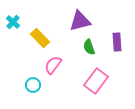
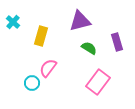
yellow rectangle: moved 1 px right, 2 px up; rotated 60 degrees clockwise
purple rectangle: rotated 12 degrees counterclockwise
green semicircle: moved 1 px down; rotated 140 degrees clockwise
pink semicircle: moved 5 px left, 3 px down
pink rectangle: moved 2 px right, 1 px down
cyan circle: moved 1 px left, 2 px up
